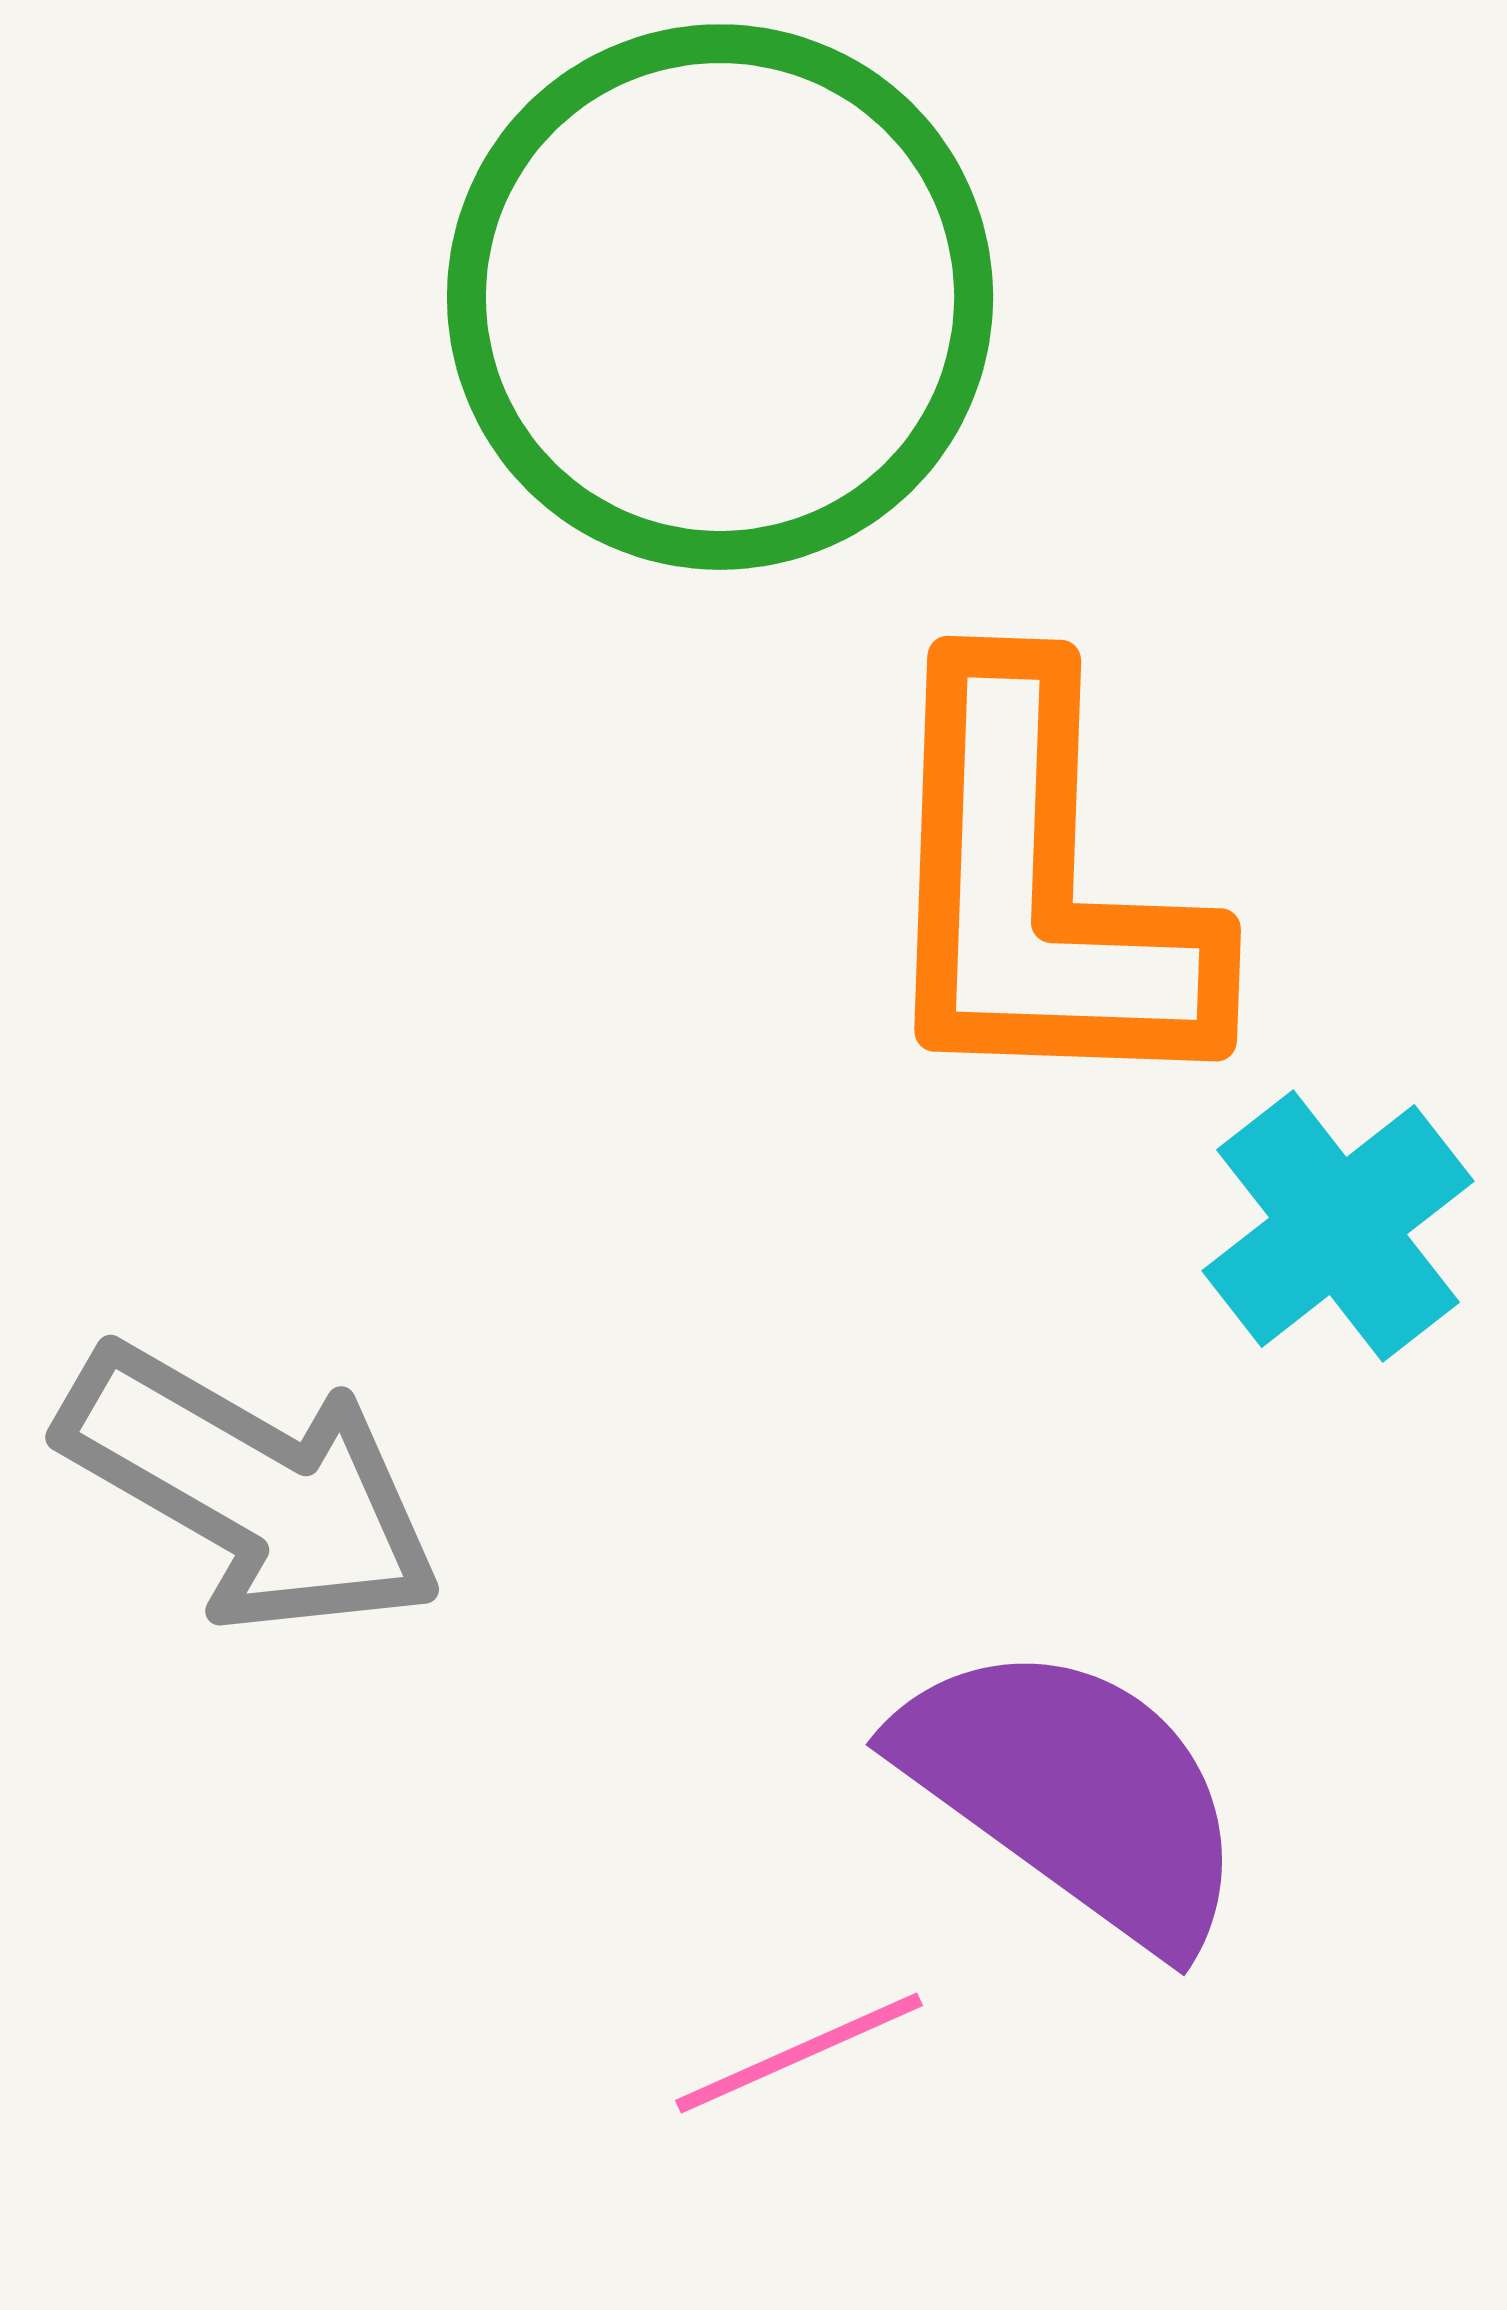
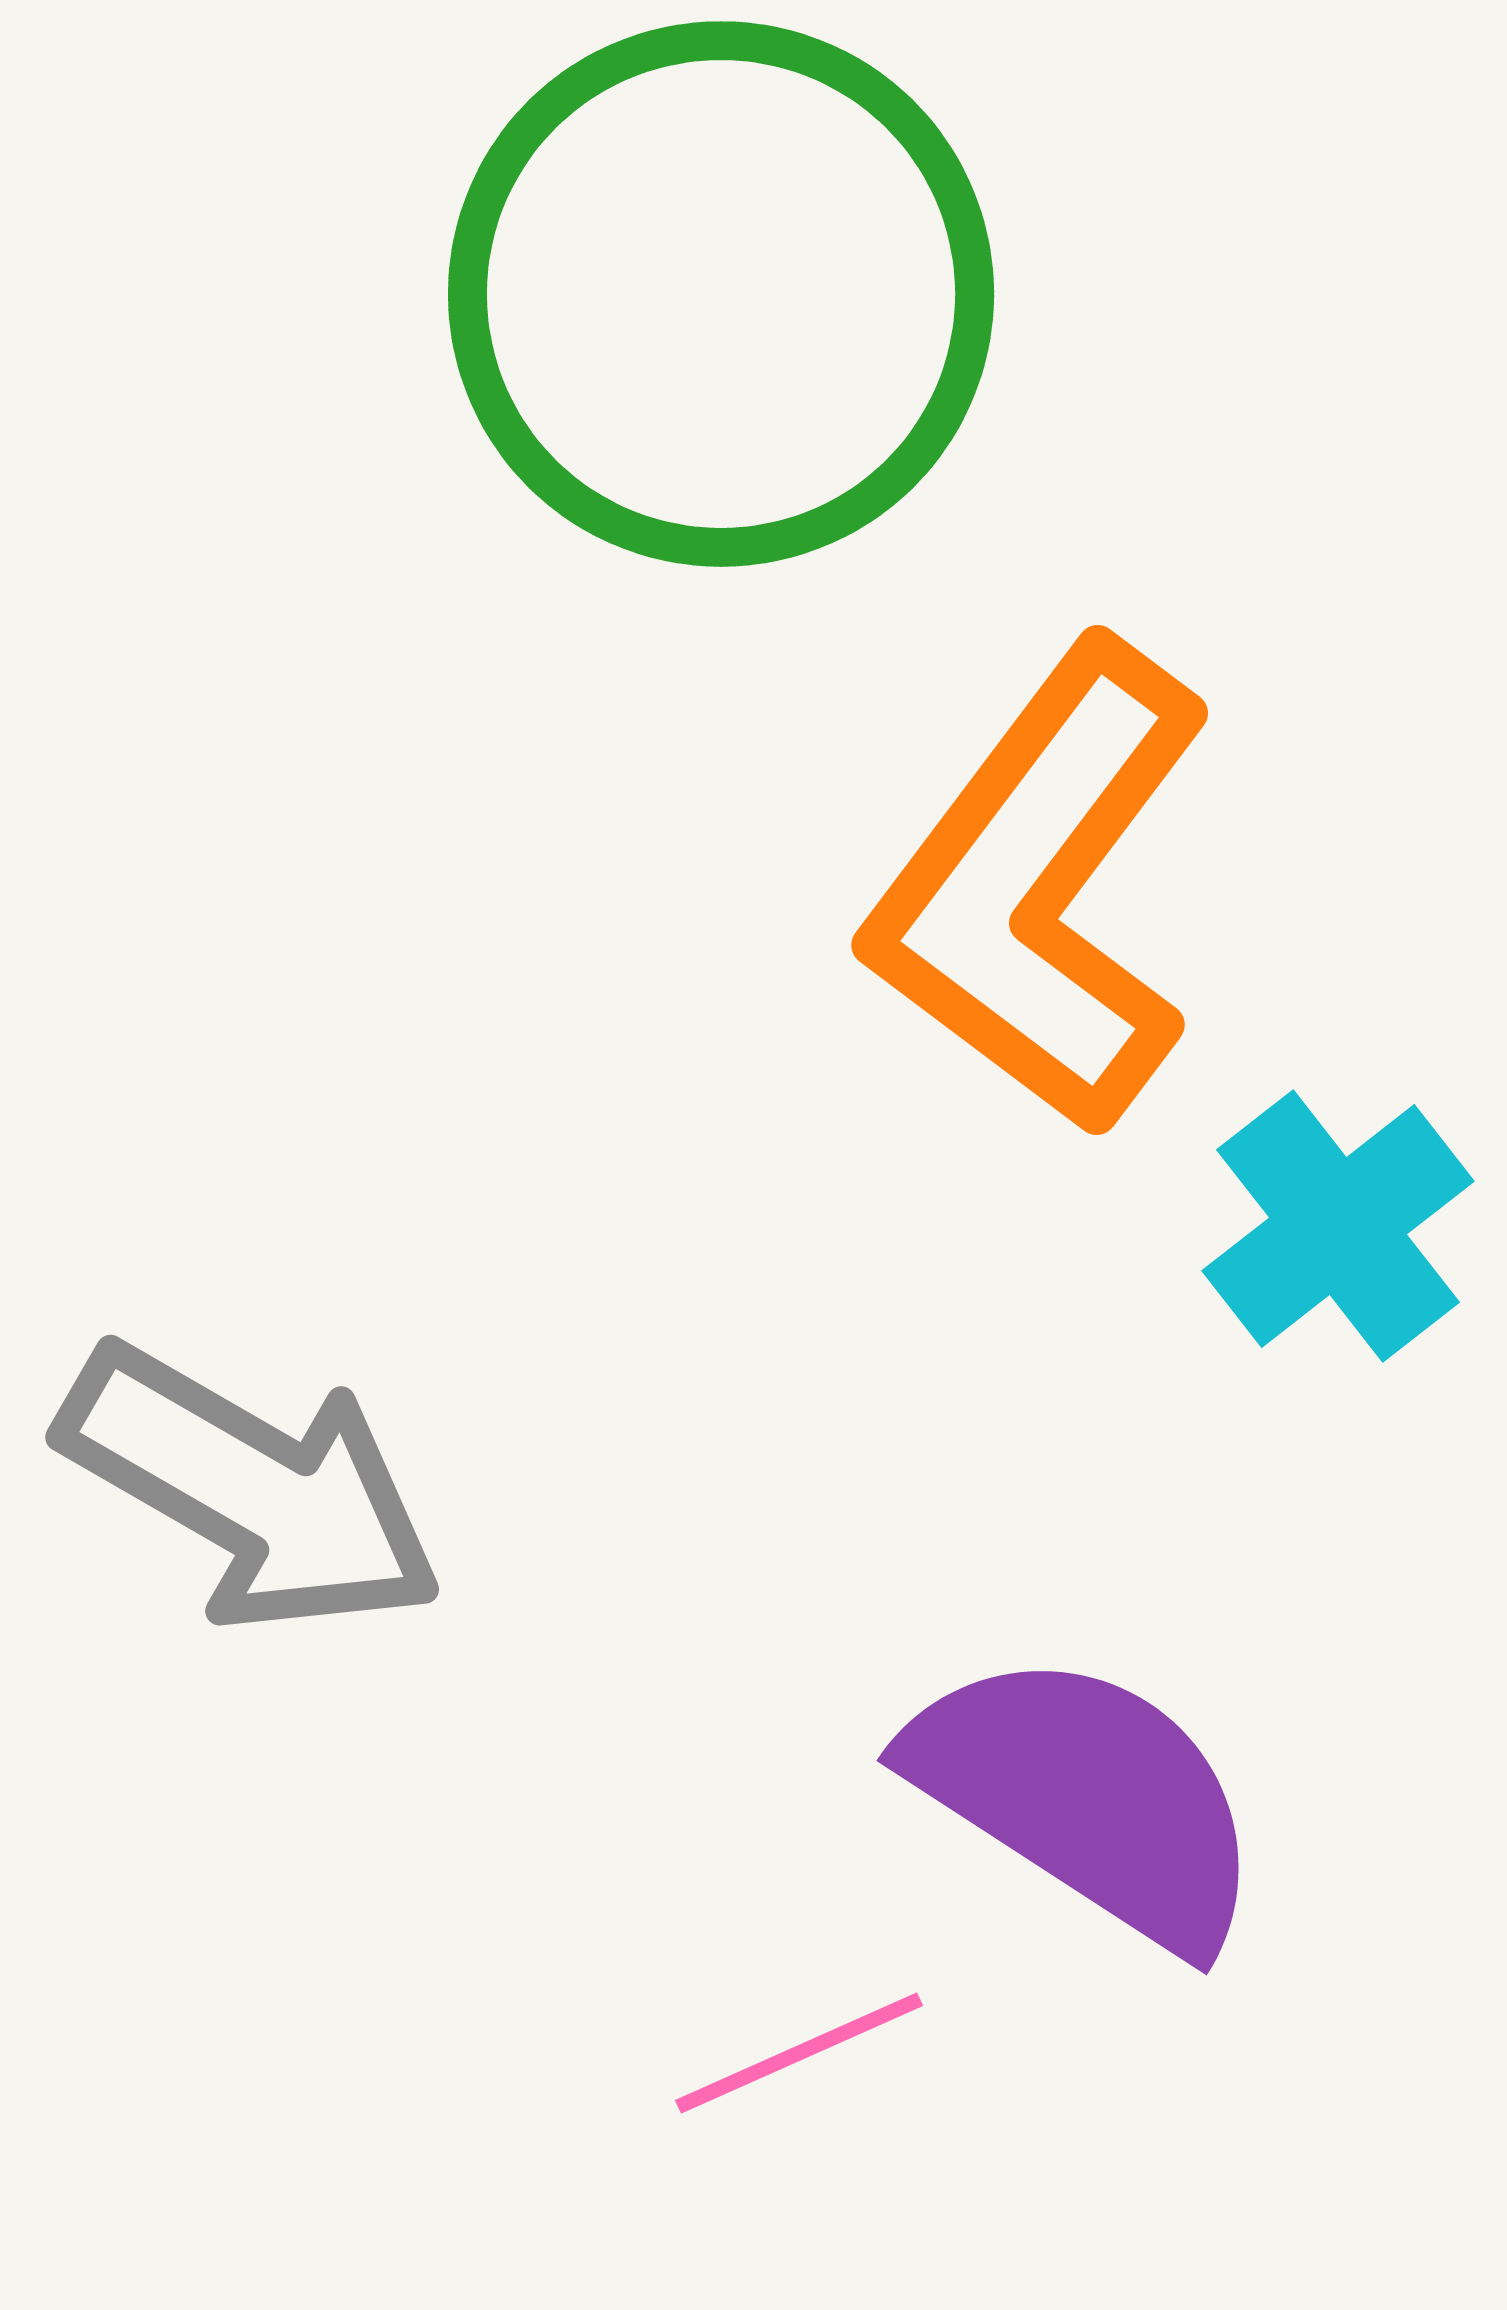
green circle: moved 1 px right, 3 px up
orange L-shape: rotated 35 degrees clockwise
purple semicircle: moved 13 px right, 5 px down; rotated 3 degrees counterclockwise
